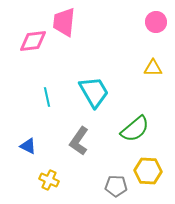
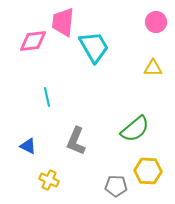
pink trapezoid: moved 1 px left
cyan trapezoid: moved 45 px up
gray L-shape: moved 3 px left; rotated 12 degrees counterclockwise
